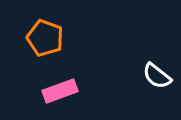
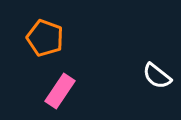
pink rectangle: rotated 36 degrees counterclockwise
